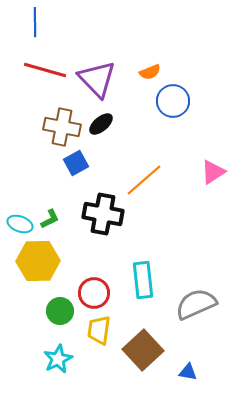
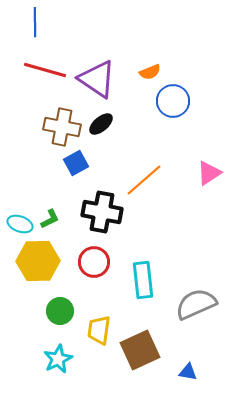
purple triangle: rotated 12 degrees counterclockwise
pink triangle: moved 4 px left, 1 px down
black cross: moved 1 px left, 2 px up
red circle: moved 31 px up
brown square: moved 3 px left; rotated 18 degrees clockwise
